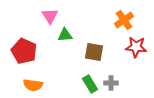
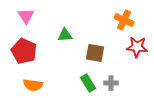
pink triangle: moved 24 px left
orange cross: rotated 30 degrees counterclockwise
red star: moved 1 px right
brown square: moved 1 px right, 1 px down
green rectangle: moved 2 px left, 1 px up
